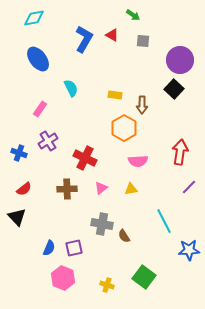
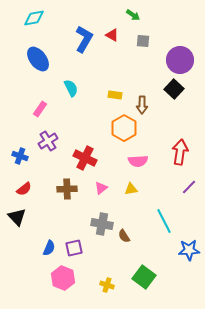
blue cross: moved 1 px right, 3 px down
